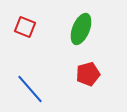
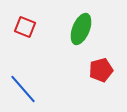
red pentagon: moved 13 px right, 4 px up
blue line: moved 7 px left
